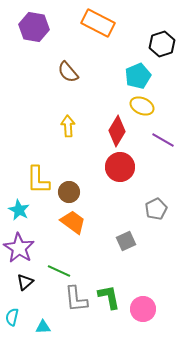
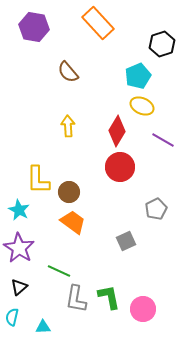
orange rectangle: rotated 20 degrees clockwise
black triangle: moved 6 px left, 5 px down
gray L-shape: rotated 16 degrees clockwise
